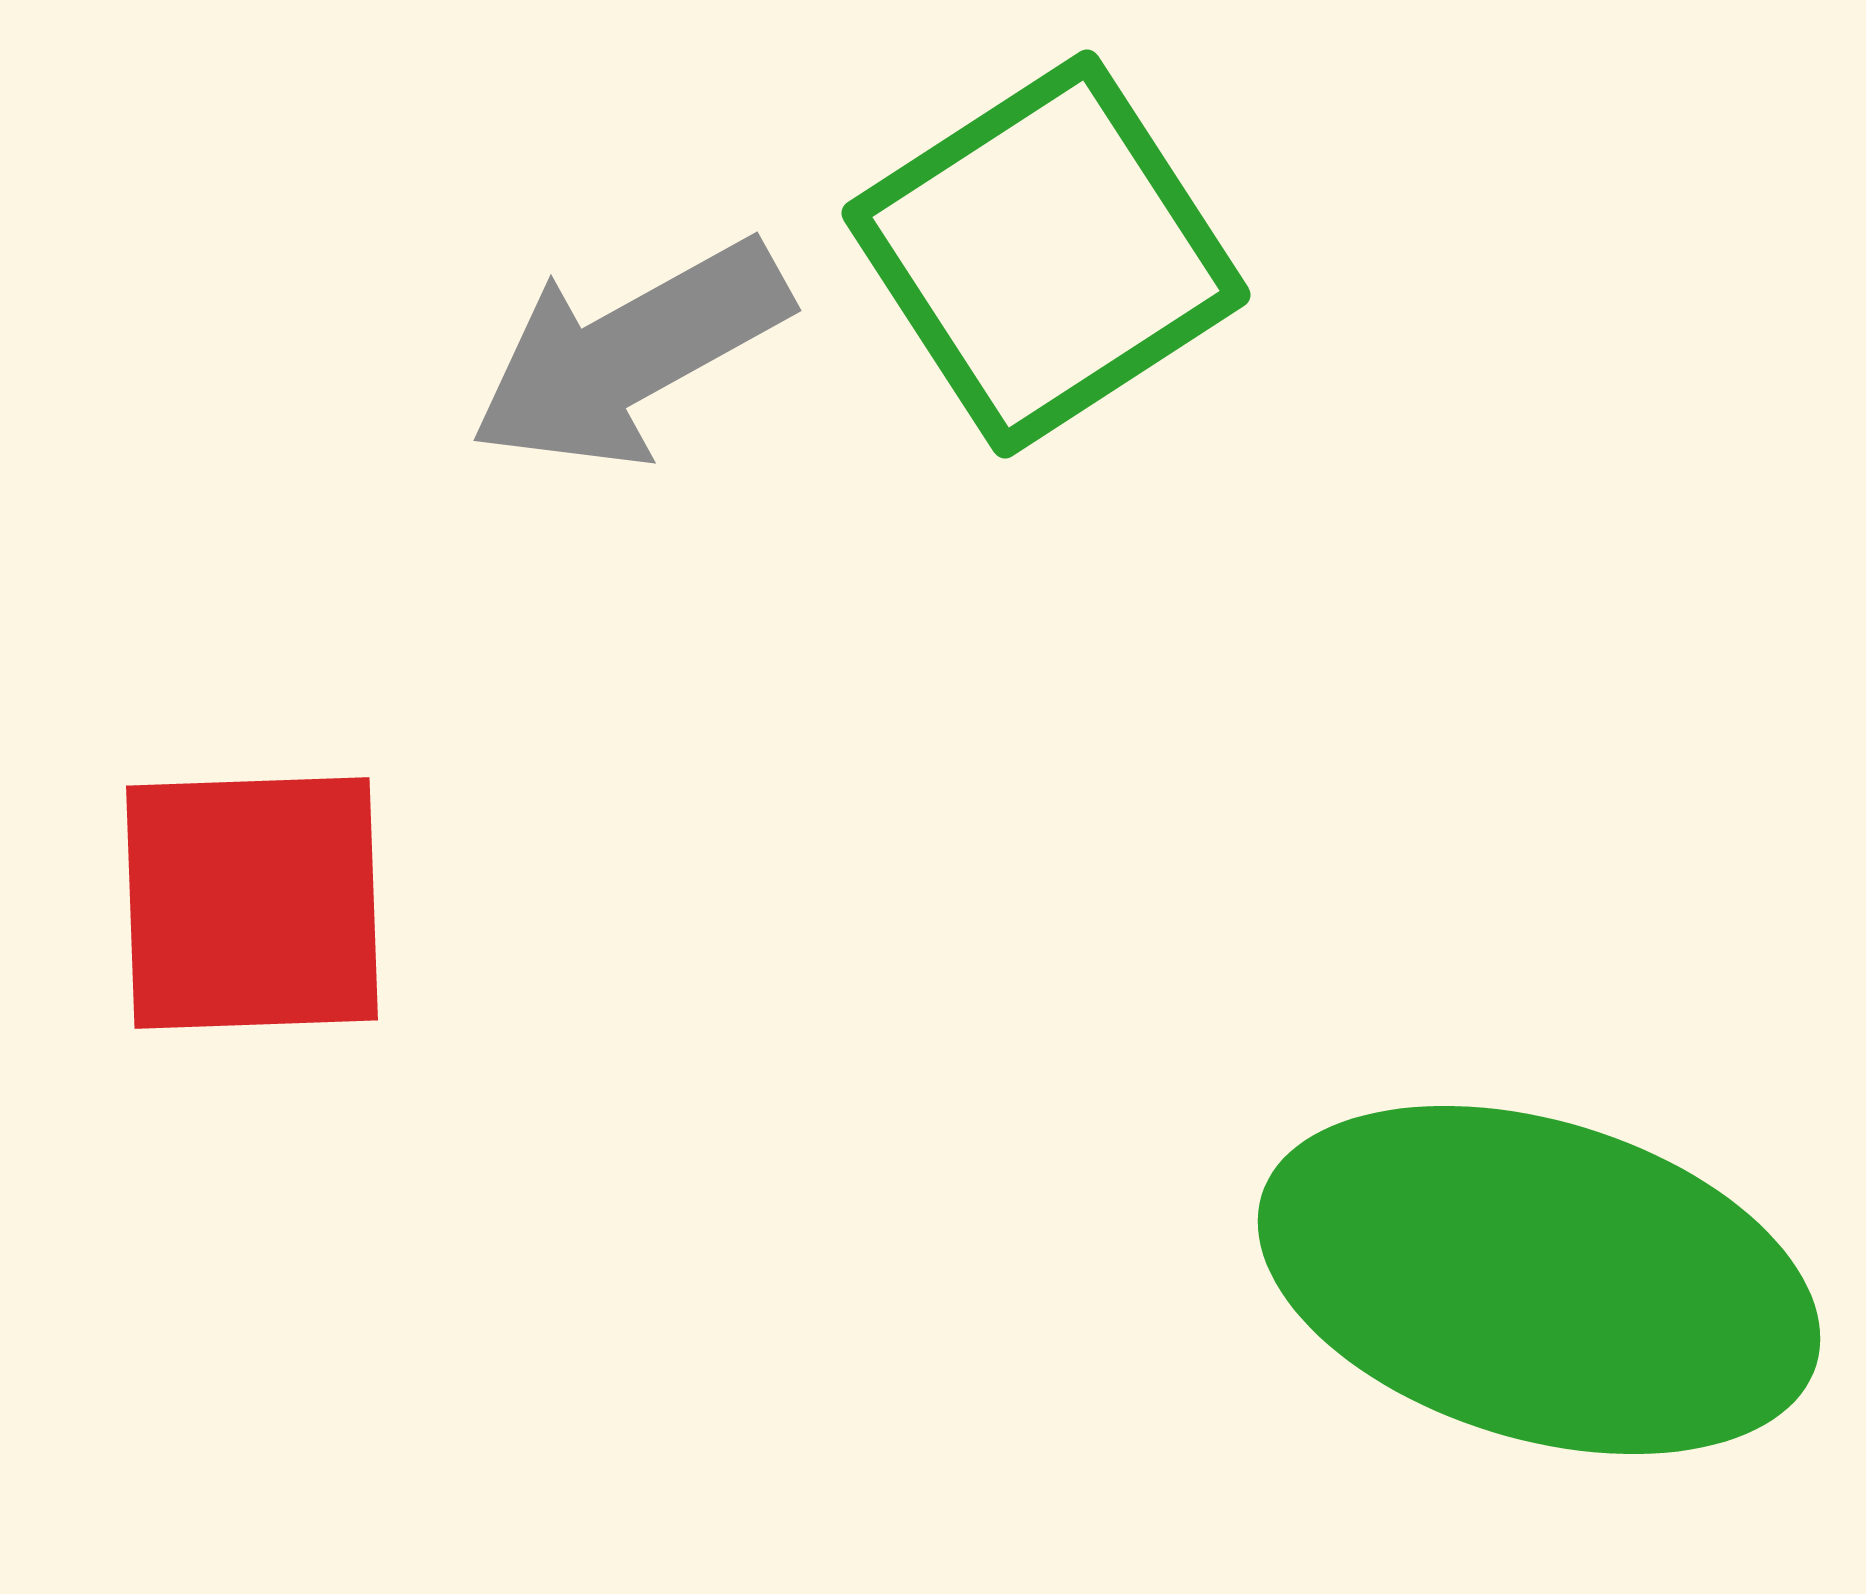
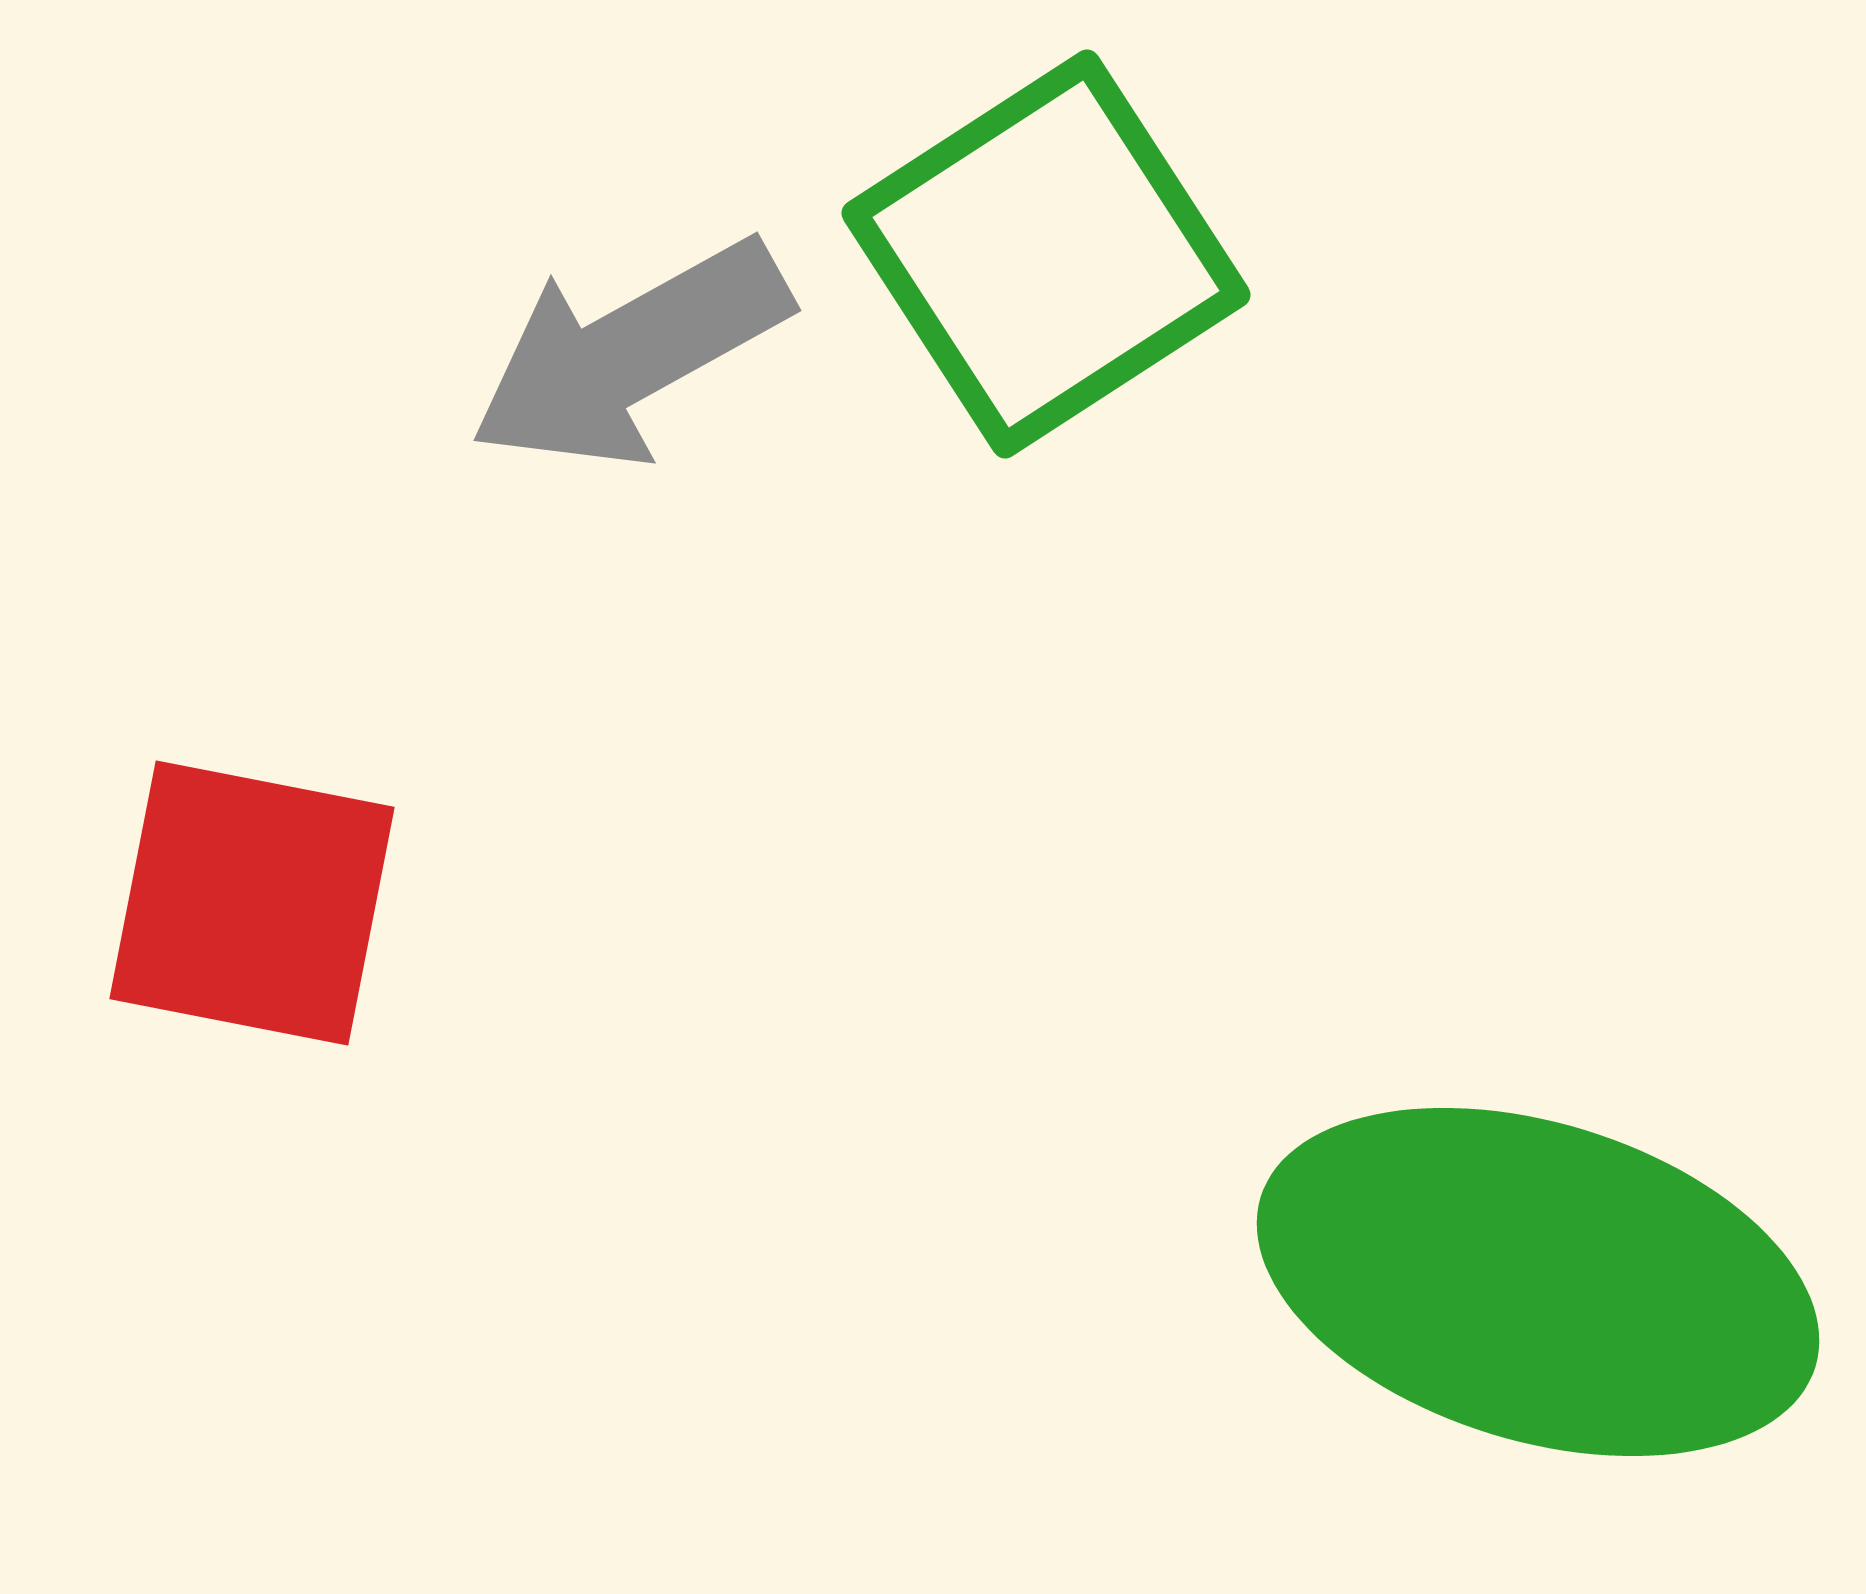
red square: rotated 13 degrees clockwise
green ellipse: moved 1 px left, 2 px down
